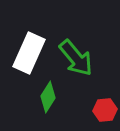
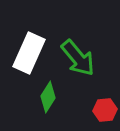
green arrow: moved 2 px right
